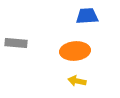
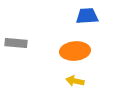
yellow arrow: moved 2 px left
